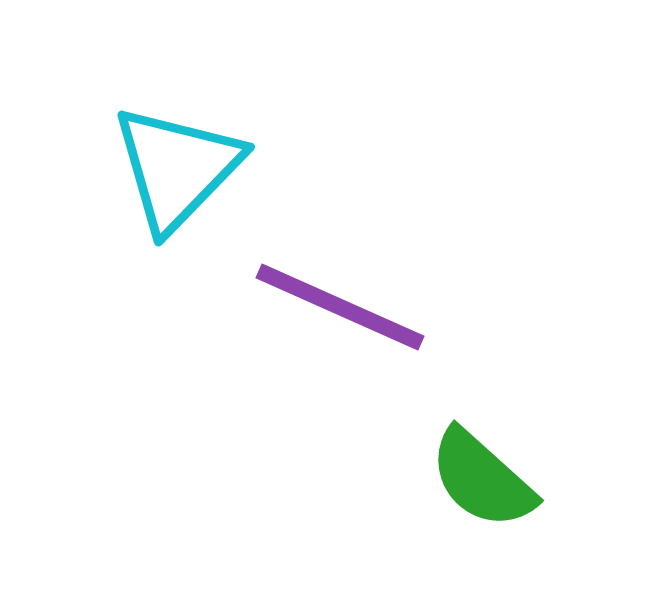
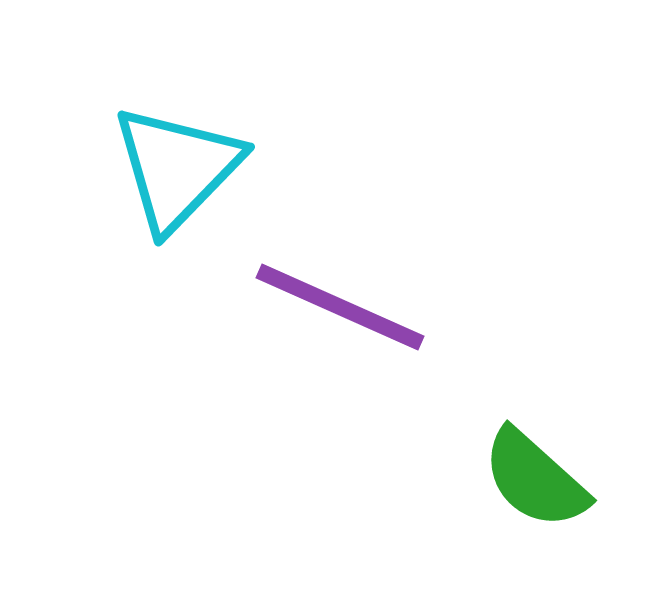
green semicircle: moved 53 px right
